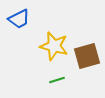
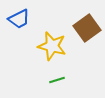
yellow star: moved 2 px left
brown square: moved 28 px up; rotated 20 degrees counterclockwise
